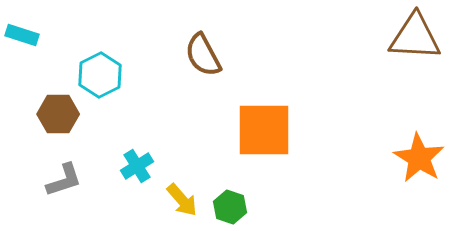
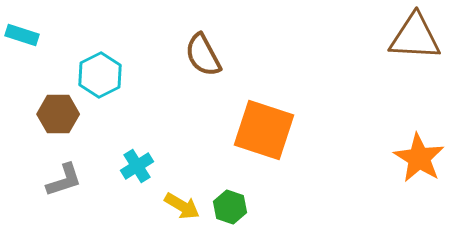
orange square: rotated 18 degrees clockwise
yellow arrow: moved 6 px down; rotated 18 degrees counterclockwise
